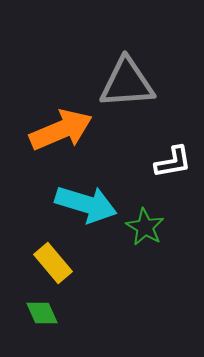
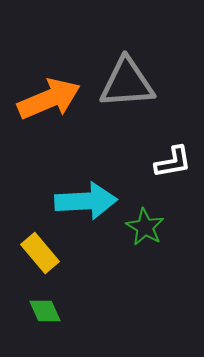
orange arrow: moved 12 px left, 31 px up
cyan arrow: moved 3 px up; rotated 20 degrees counterclockwise
yellow rectangle: moved 13 px left, 10 px up
green diamond: moved 3 px right, 2 px up
